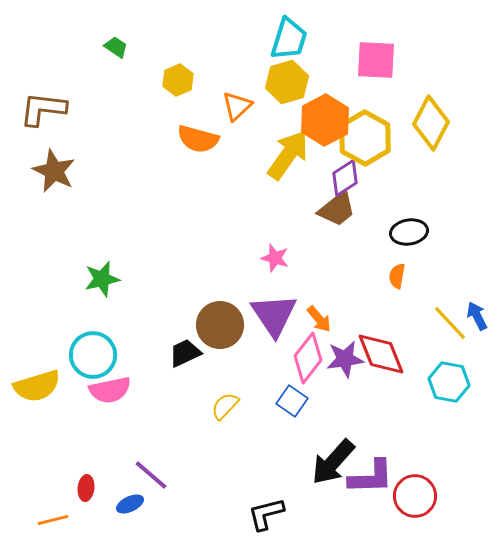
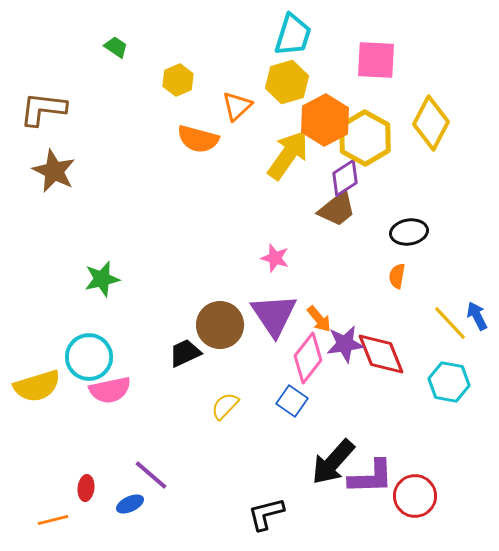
cyan trapezoid at (289, 39): moved 4 px right, 4 px up
cyan circle at (93, 355): moved 4 px left, 2 px down
purple star at (345, 359): moved 15 px up
